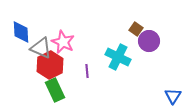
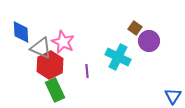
brown square: moved 1 px left, 1 px up
